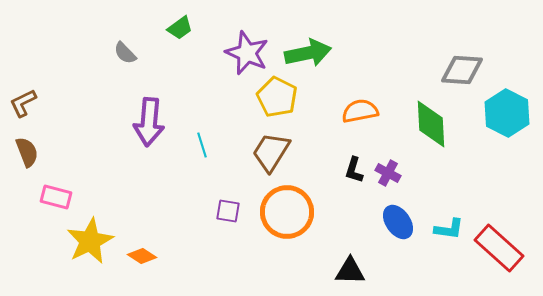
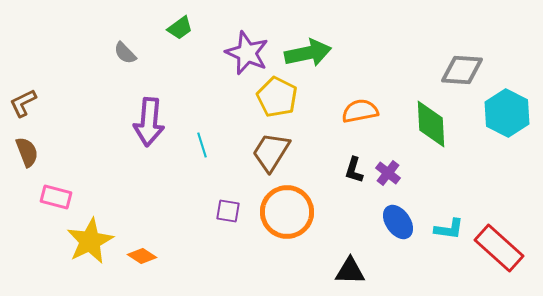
purple cross: rotated 10 degrees clockwise
